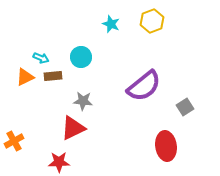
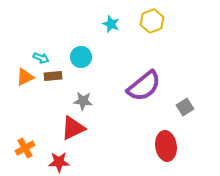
orange cross: moved 11 px right, 7 px down
